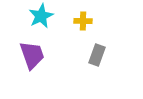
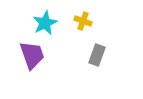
cyan star: moved 4 px right, 7 px down
yellow cross: rotated 18 degrees clockwise
